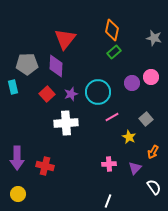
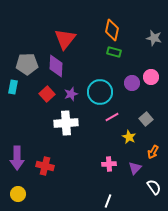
green rectangle: rotated 56 degrees clockwise
cyan rectangle: rotated 24 degrees clockwise
cyan circle: moved 2 px right
